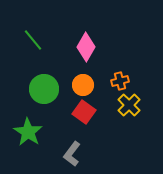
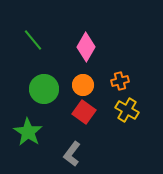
yellow cross: moved 2 px left, 5 px down; rotated 15 degrees counterclockwise
